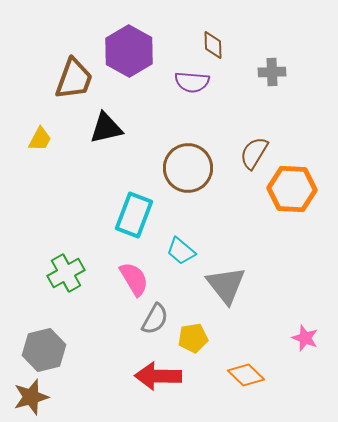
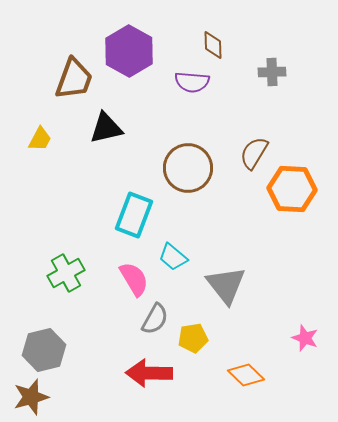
cyan trapezoid: moved 8 px left, 6 px down
red arrow: moved 9 px left, 3 px up
